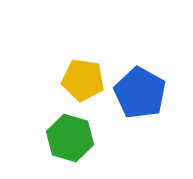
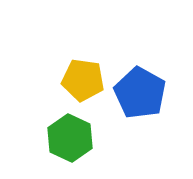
green hexagon: rotated 9 degrees clockwise
